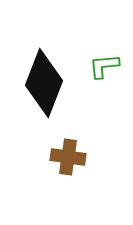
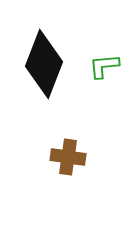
black diamond: moved 19 px up
